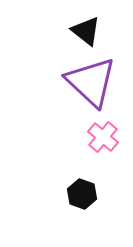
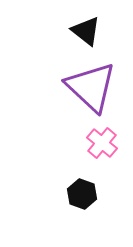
purple triangle: moved 5 px down
pink cross: moved 1 px left, 6 px down
